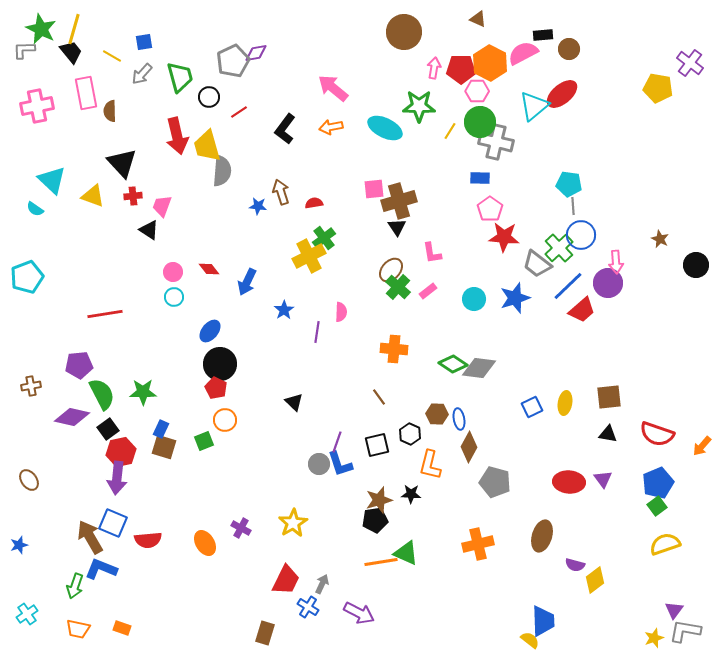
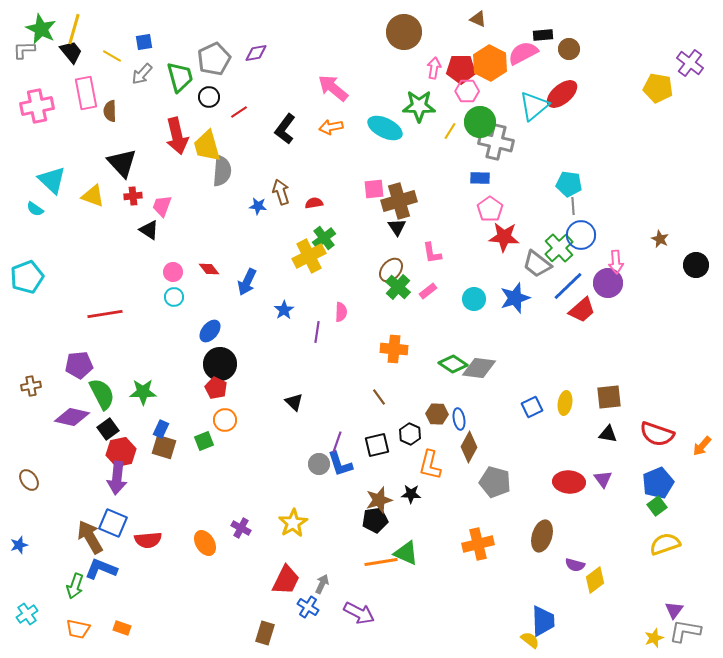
gray pentagon at (233, 61): moved 19 px left, 2 px up
pink hexagon at (477, 91): moved 10 px left
